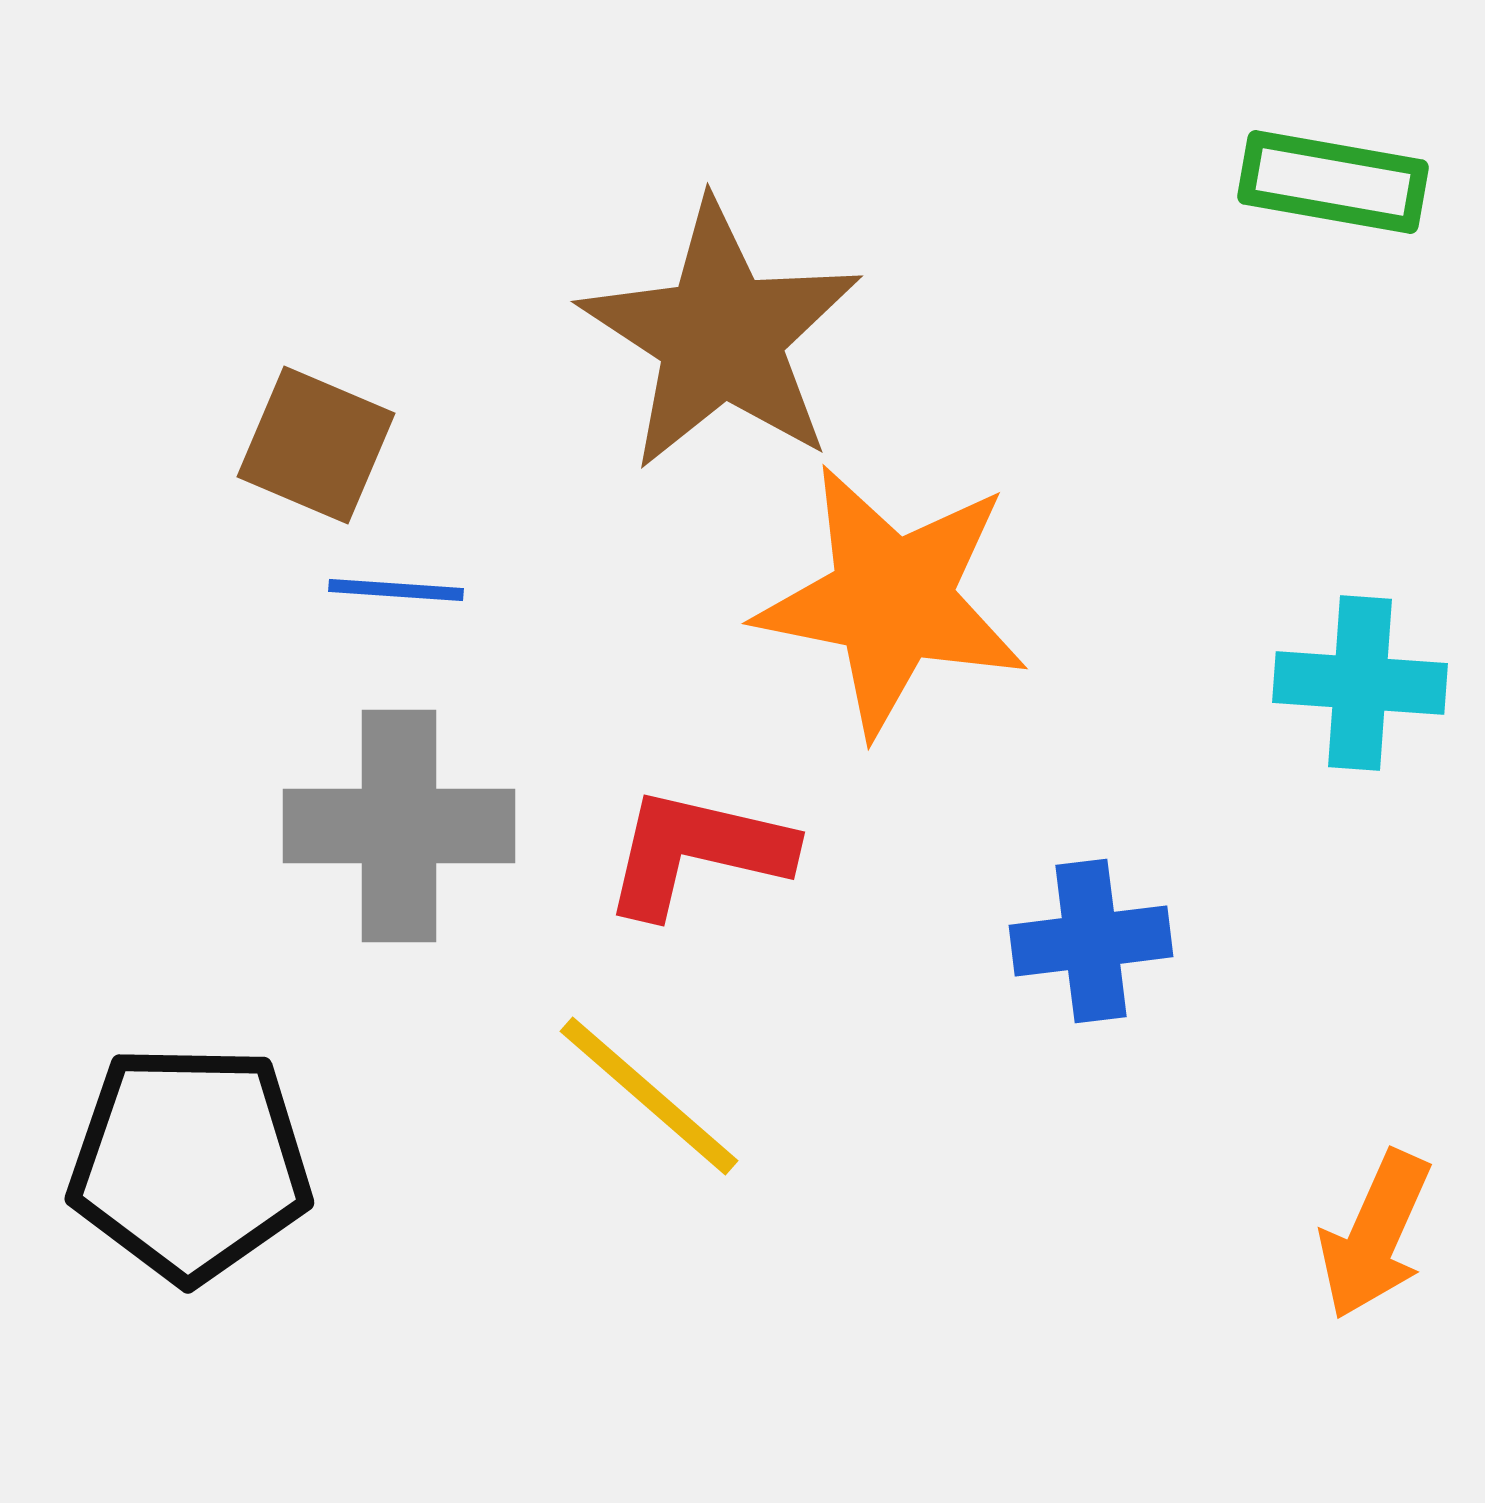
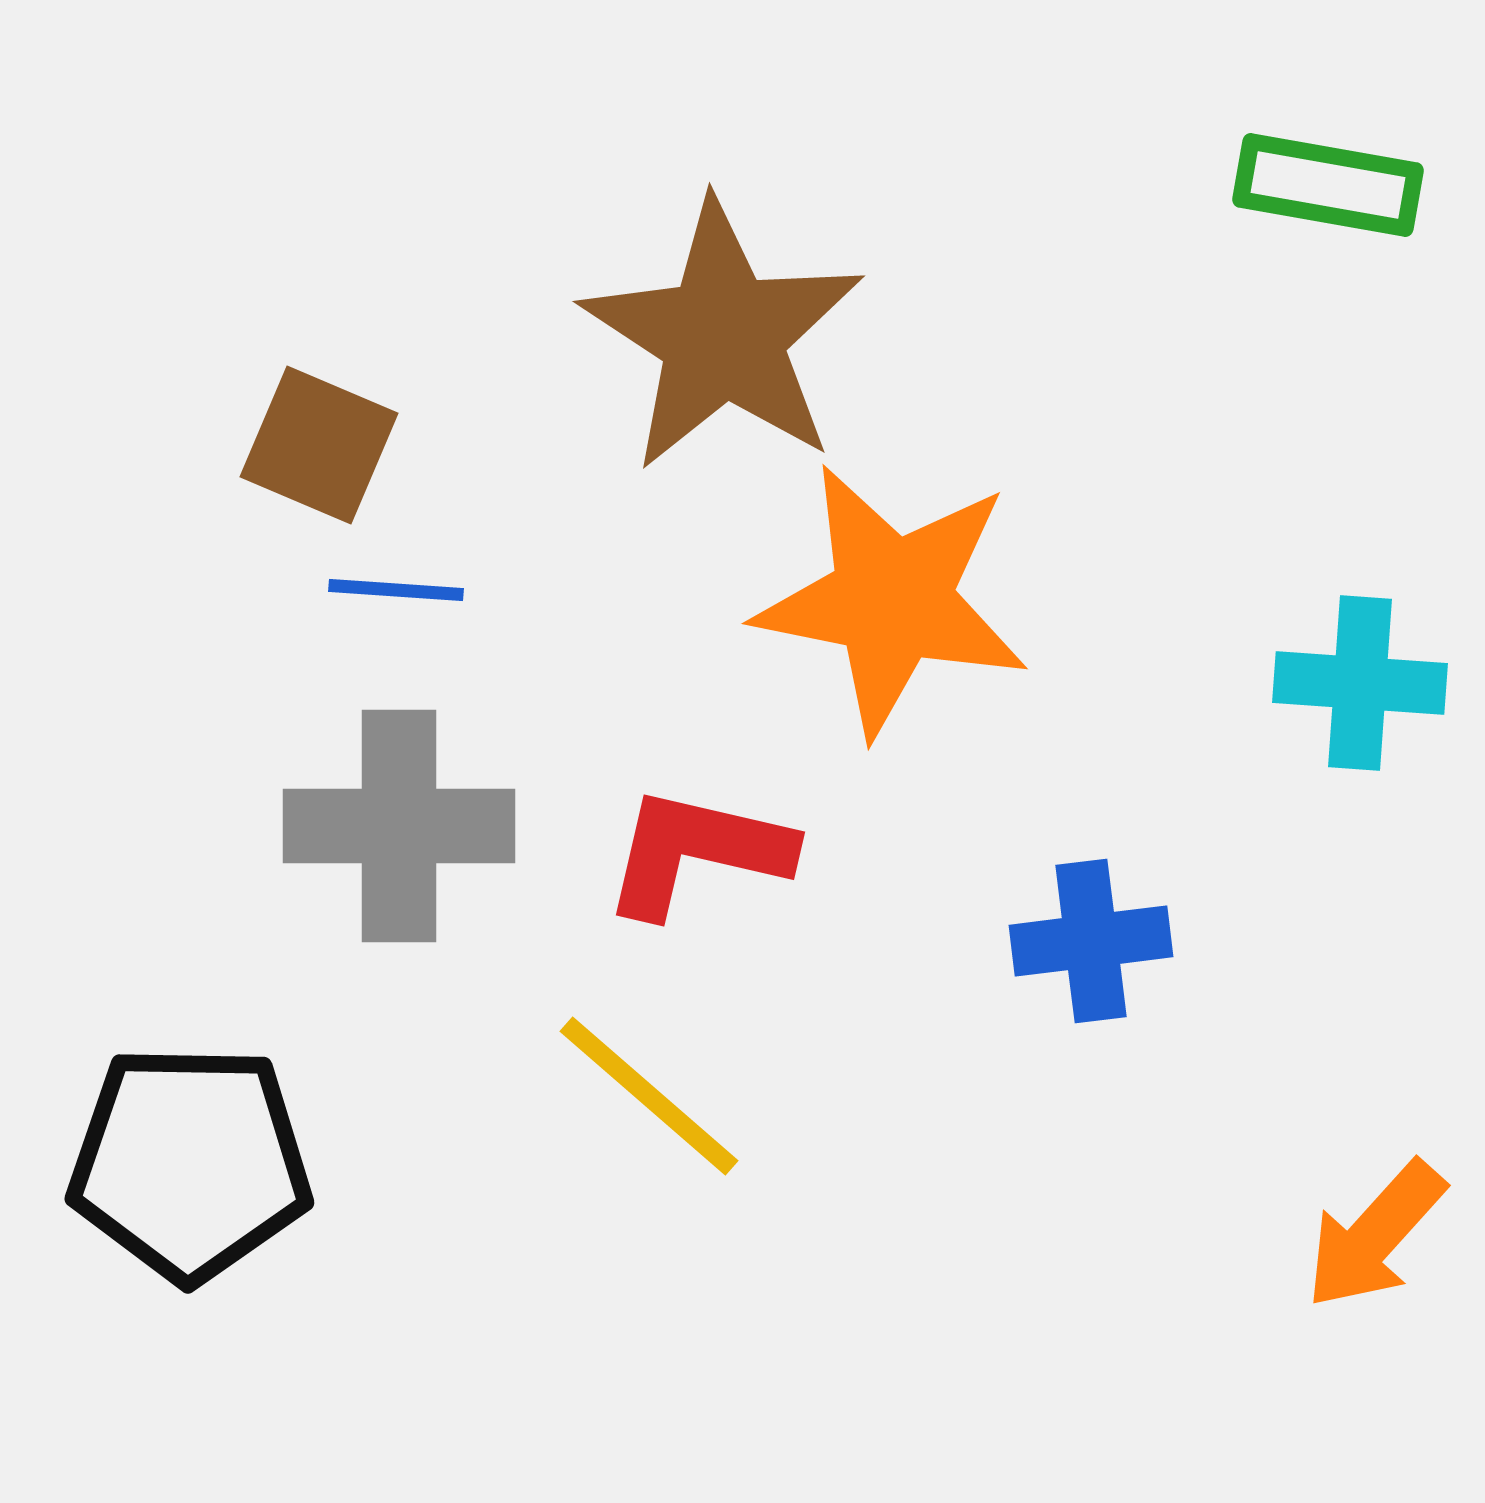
green rectangle: moved 5 px left, 3 px down
brown star: moved 2 px right
brown square: moved 3 px right
orange arrow: rotated 18 degrees clockwise
